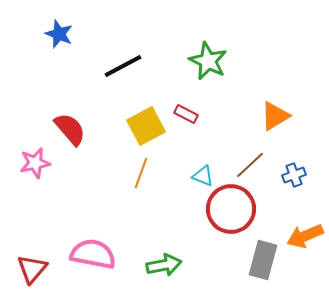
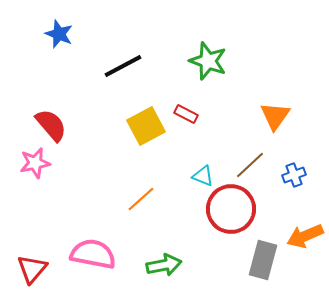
green star: rotated 6 degrees counterclockwise
orange triangle: rotated 24 degrees counterclockwise
red semicircle: moved 19 px left, 4 px up
orange line: moved 26 px down; rotated 28 degrees clockwise
